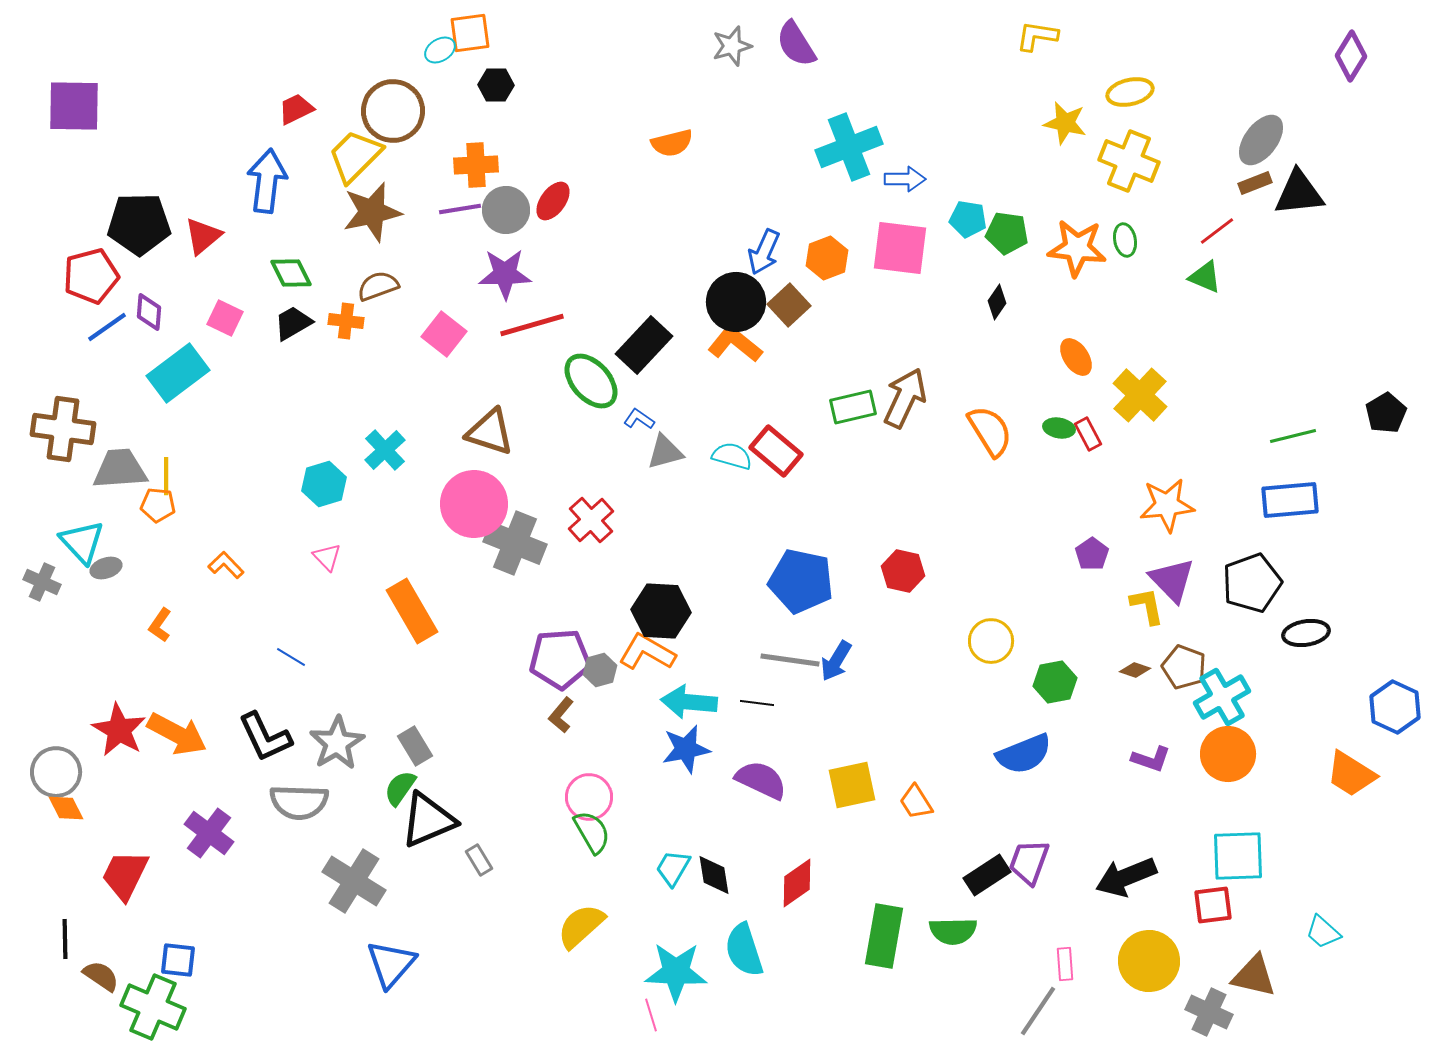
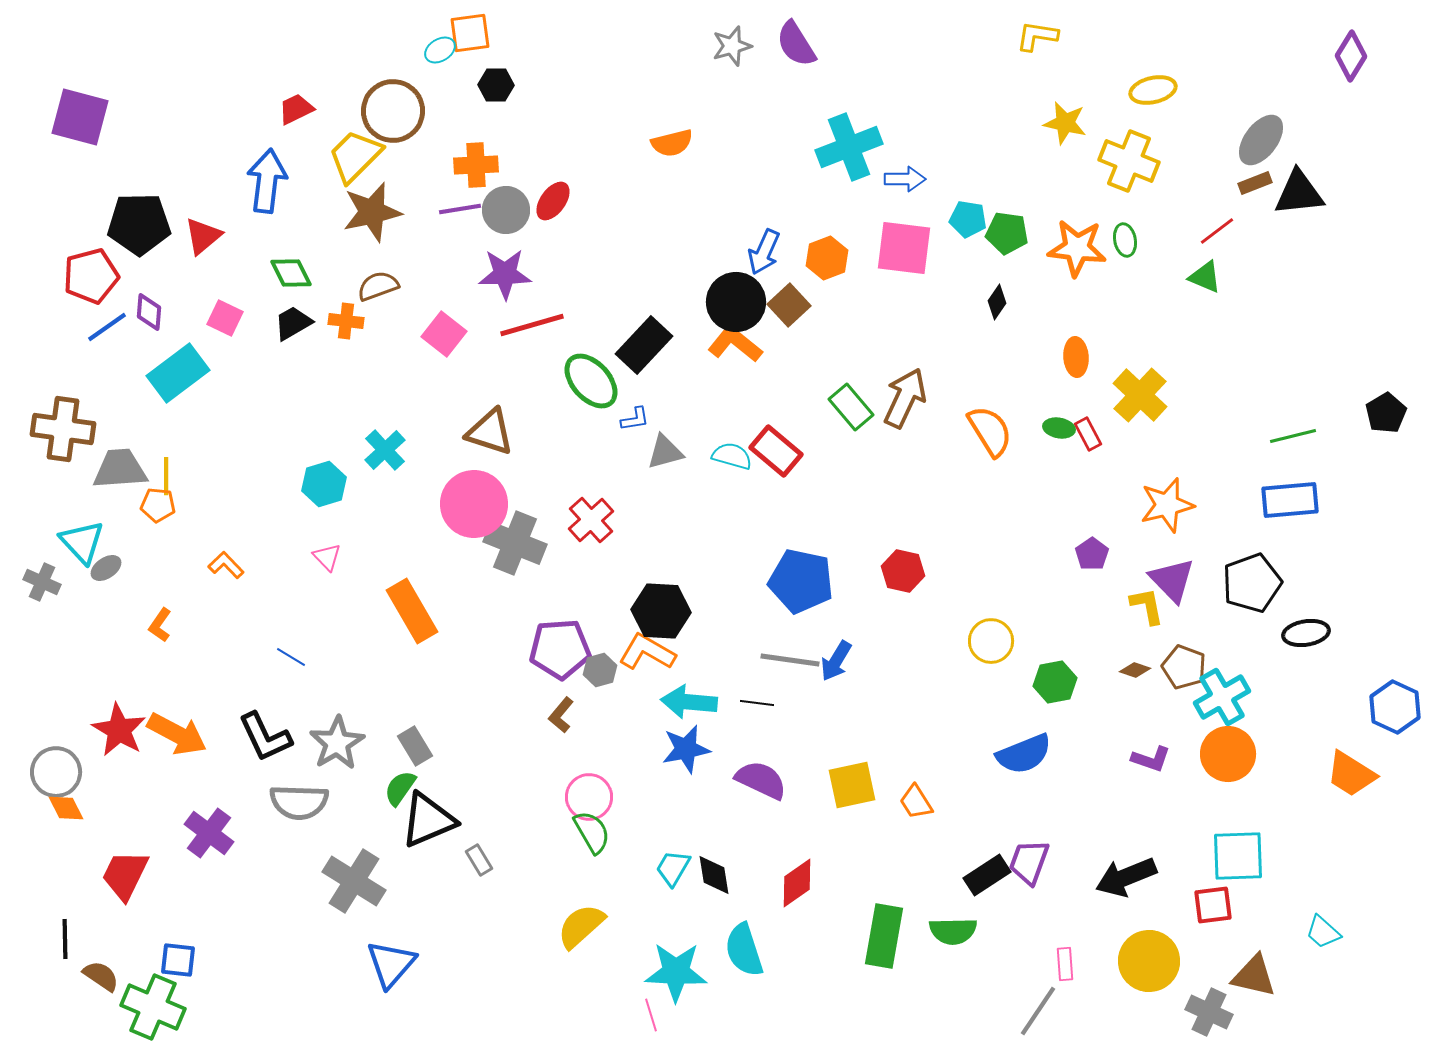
yellow ellipse at (1130, 92): moved 23 px right, 2 px up
purple square at (74, 106): moved 6 px right, 11 px down; rotated 14 degrees clockwise
pink square at (900, 248): moved 4 px right
orange ellipse at (1076, 357): rotated 30 degrees clockwise
green rectangle at (853, 407): moved 2 px left; rotated 63 degrees clockwise
blue L-shape at (639, 419): moved 4 px left; rotated 136 degrees clockwise
orange star at (1167, 505): rotated 8 degrees counterclockwise
gray ellipse at (106, 568): rotated 16 degrees counterclockwise
purple pentagon at (560, 659): moved 10 px up
